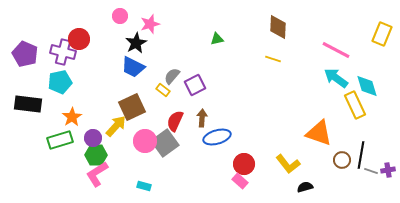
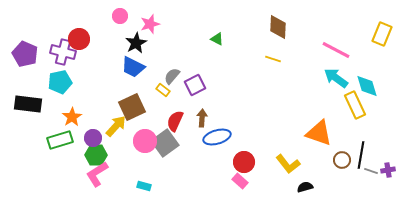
green triangle at (217, 39): rotated 40 degrees clockwise
red circle at (244, 164): moved 2 px up
